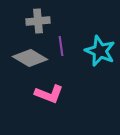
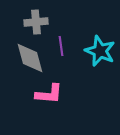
gray cross: moved 2 px left, 1 px down
gray diamond: rotated 44 degrees clockwise
pink L-shape: rotated 16 degrees counterclockwise
